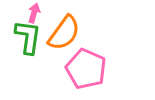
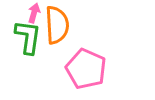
orange semicircle: moved 7 px left, 8 px up; rotated 39 degrees counterclockwise
